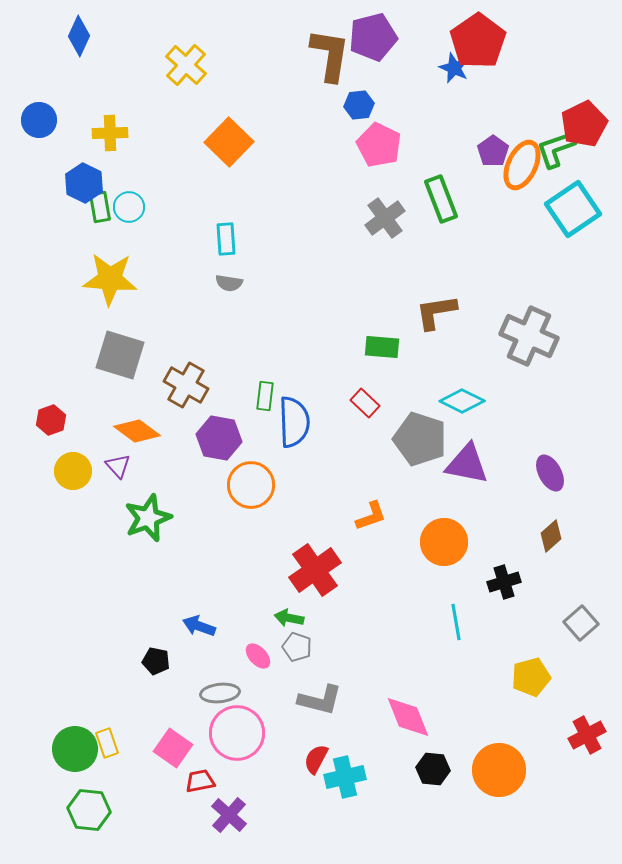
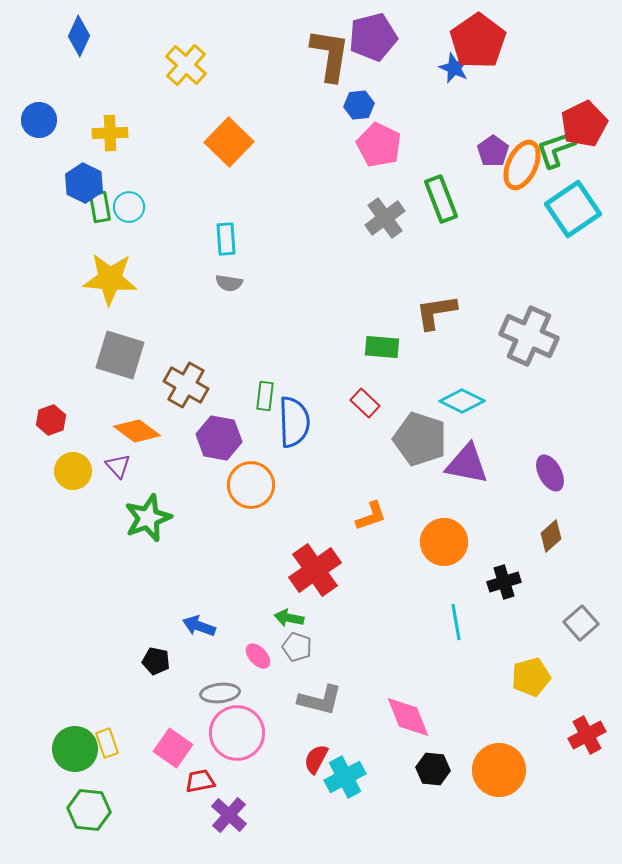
cyan cross at (345, 777): rotated 15 degrees counterclockwise
